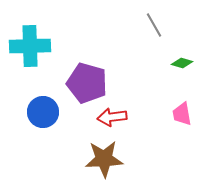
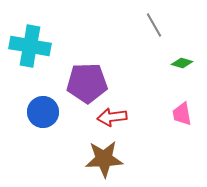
cyan cross: rotated 12 degrees clockwise
purple pentagon: rotated 18 degrees counterclockwise
